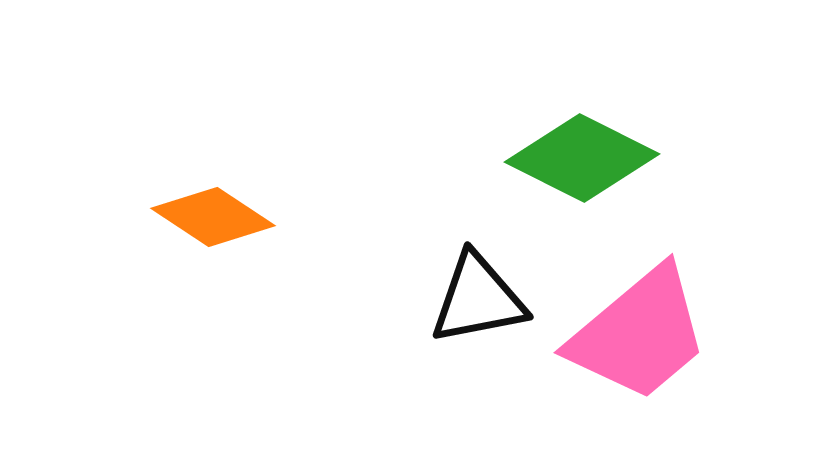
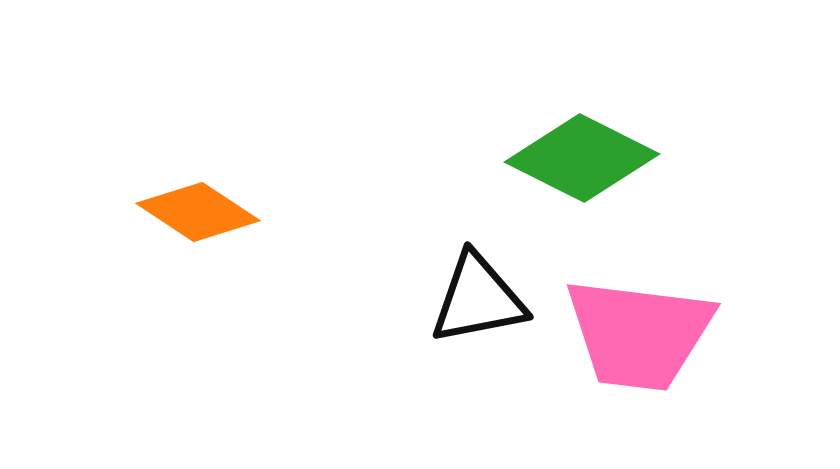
orange diamond: moved 15 px left, 5 px up
pink trapezoid: rotated 47 degrees clockwise
